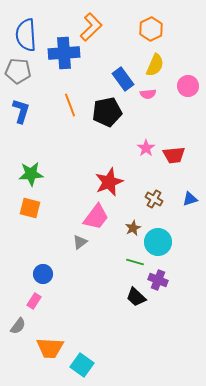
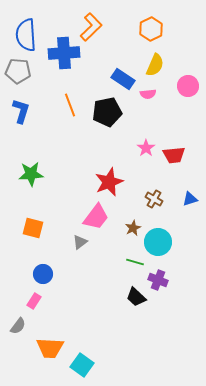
blue rectangle: rotated 20 degrees counterclockwise
orange square: moved 3 px right, 20 px down
